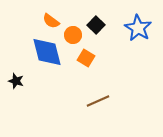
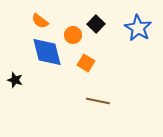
orange semicircle: moved 11 px left
black square: moved 1 px up
orange square: moved 5 px down
black star: moved 1 px left, 1 px up
brown line: rotated 35 degrees clockwise
